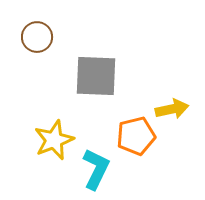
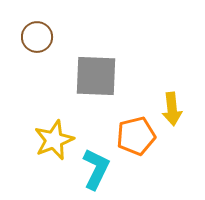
yellow arrow: rotated 96 degrees clockwise
